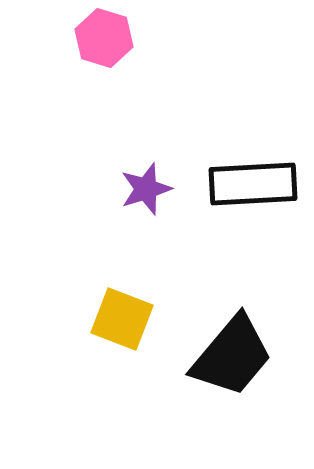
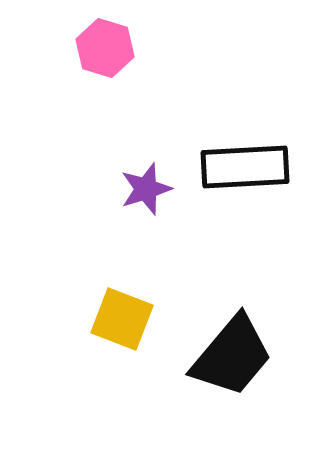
pink hexagon: moved 1 px right, 10 px down
black rectangle: moved 8 px left, 17 px up
